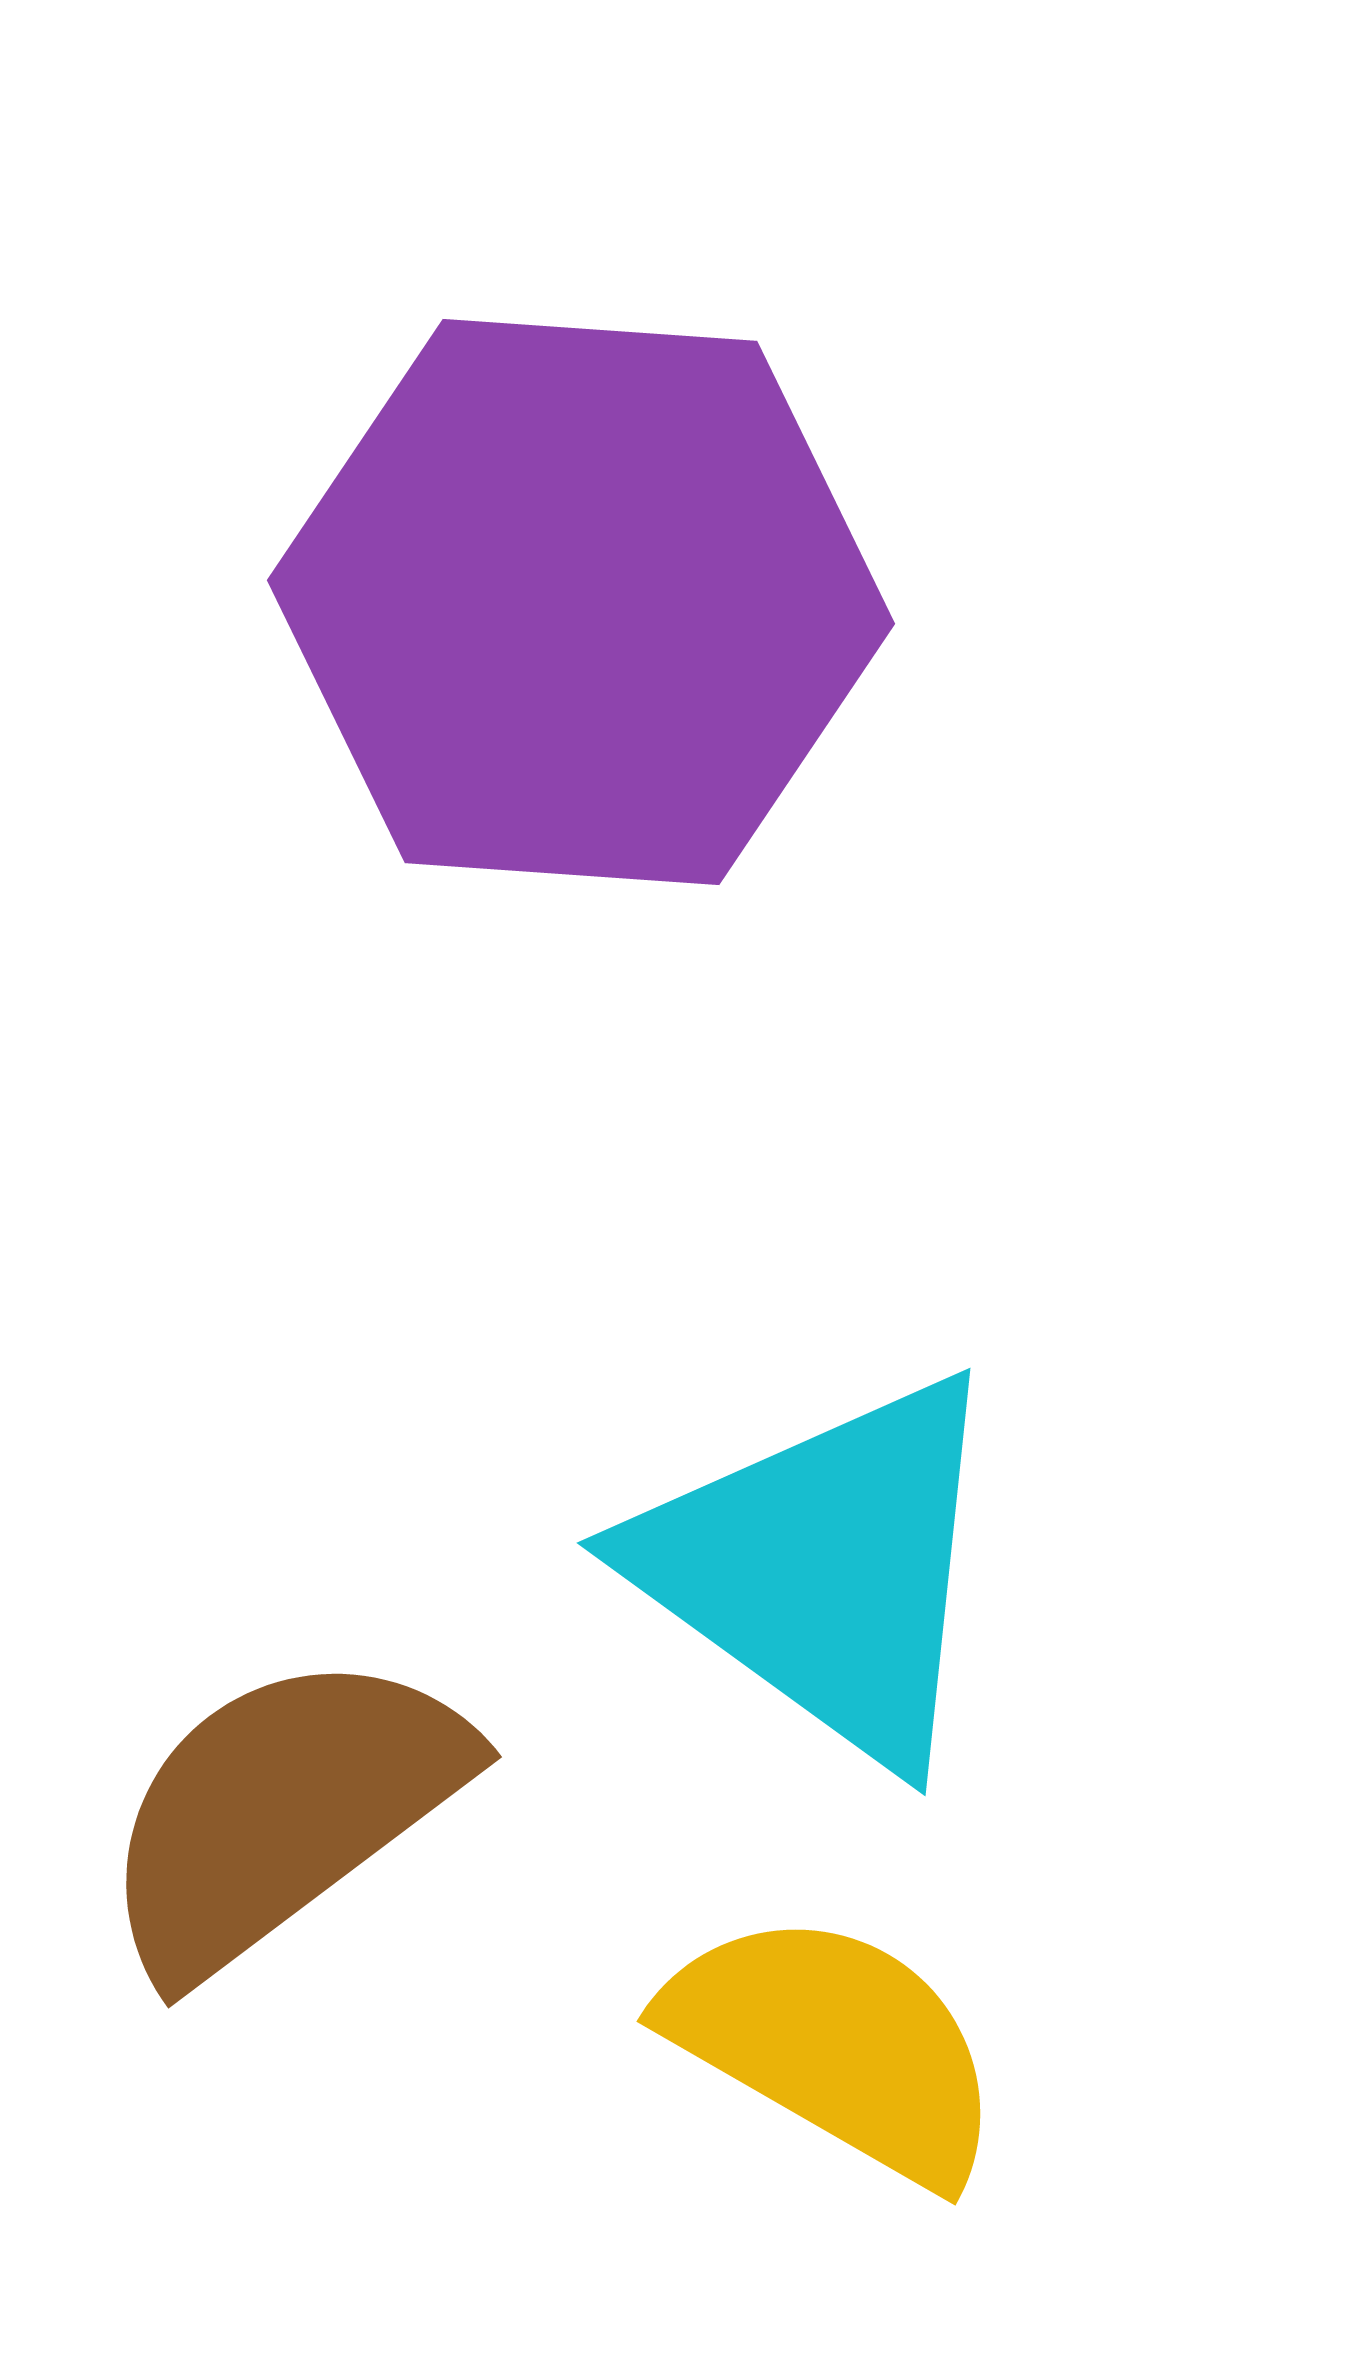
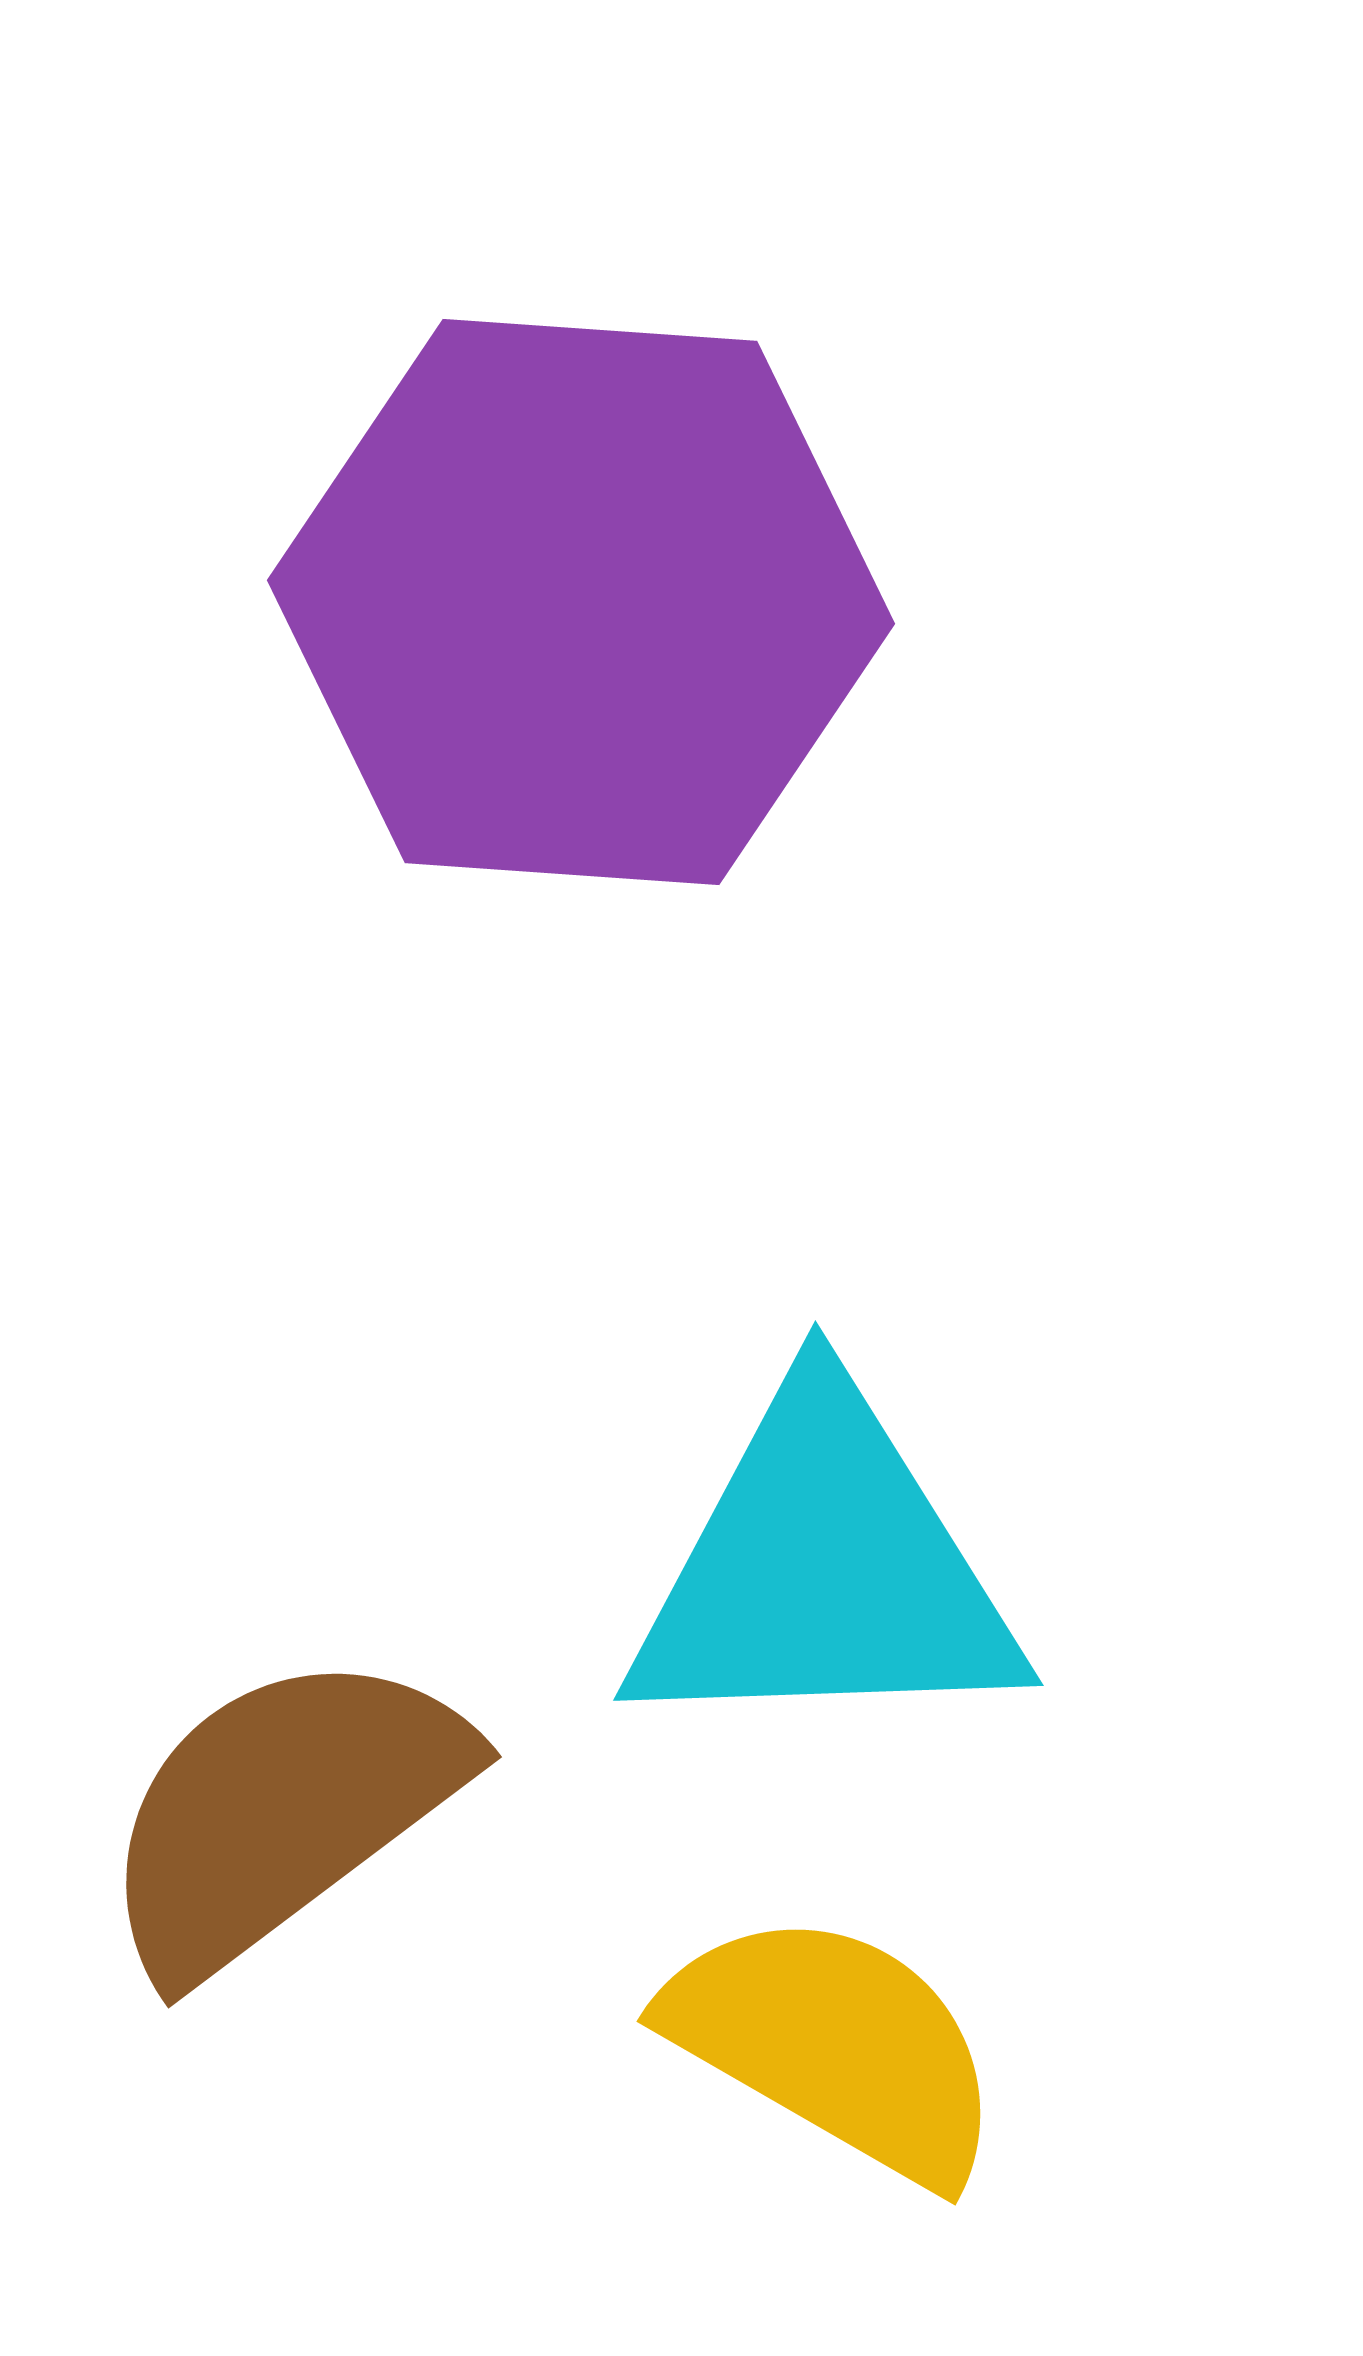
cyan triangle: rotated 38 degrees counterclockwise
